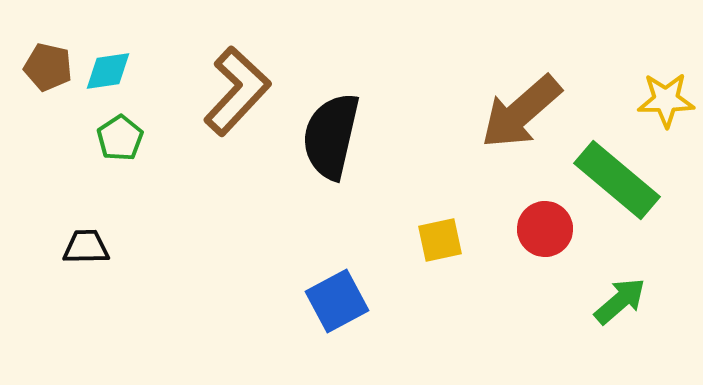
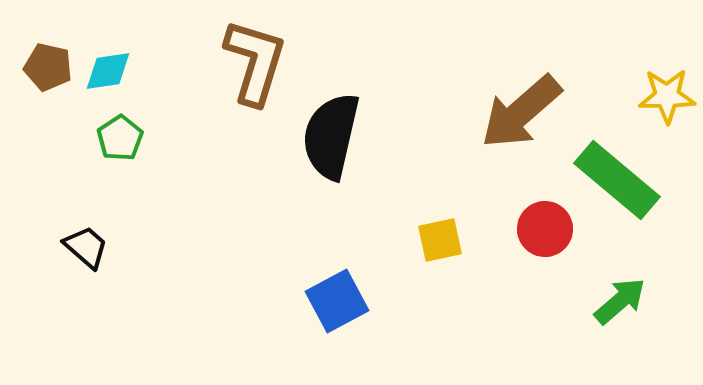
brown L-shape: moved 18 px right, 29 px up; rotated 26 degrees counterclockwise
yellow star: moved 1 px right, 4 px up
black trapezoid: rotated 42 degrees clockwise
